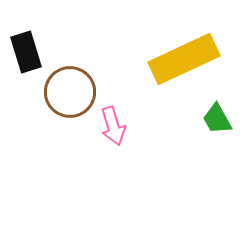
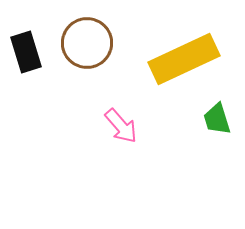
brown circle: moved 17 px right, 49 px up
green trapezoid: rotated 12 degrees clockwise
pink arrow: moved 8 px right; rotated 24 degrees counterclockwise
